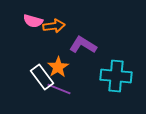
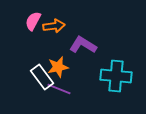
pink semicircle: rotated 102 degrees clockwise
orange star: rotated 20 degrees clockwise
